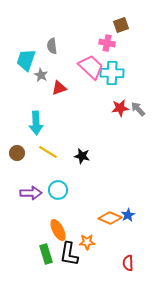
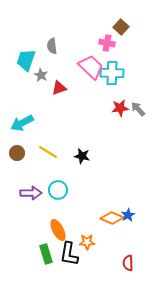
brown square: moved 2 px down; rotated 28 degrees counterclockwise
cyan arrow: moved 14 px left; rotated 65 degrees clockwise
orange diamond: moved 2 px right
